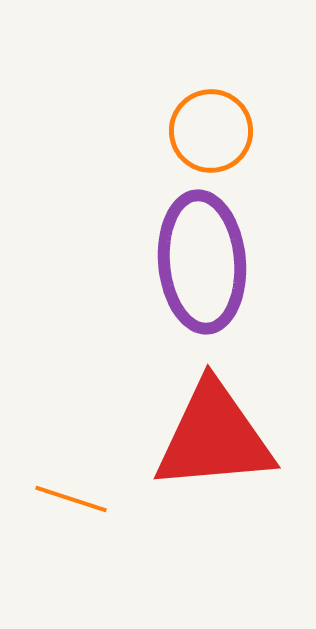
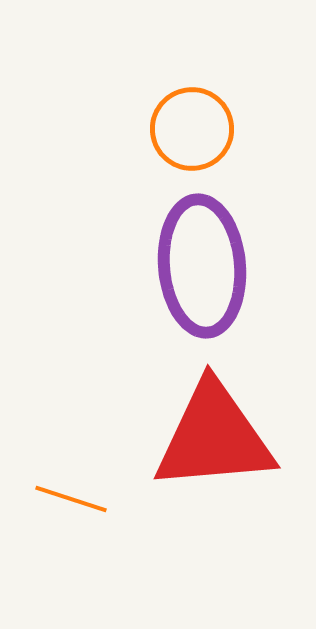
orange circle: moved 19 px left, 2 px up
purple ellipse: moved 4 px down
